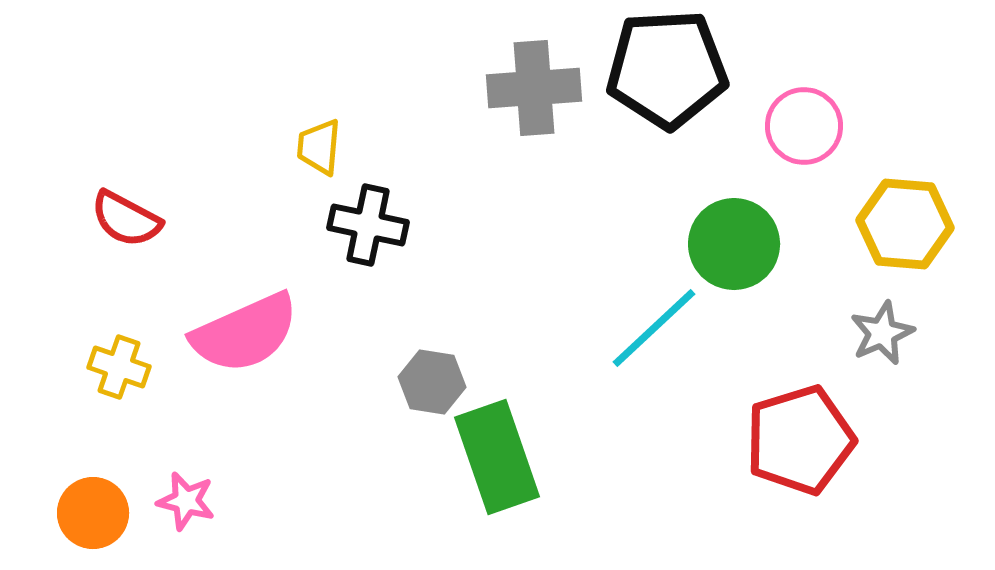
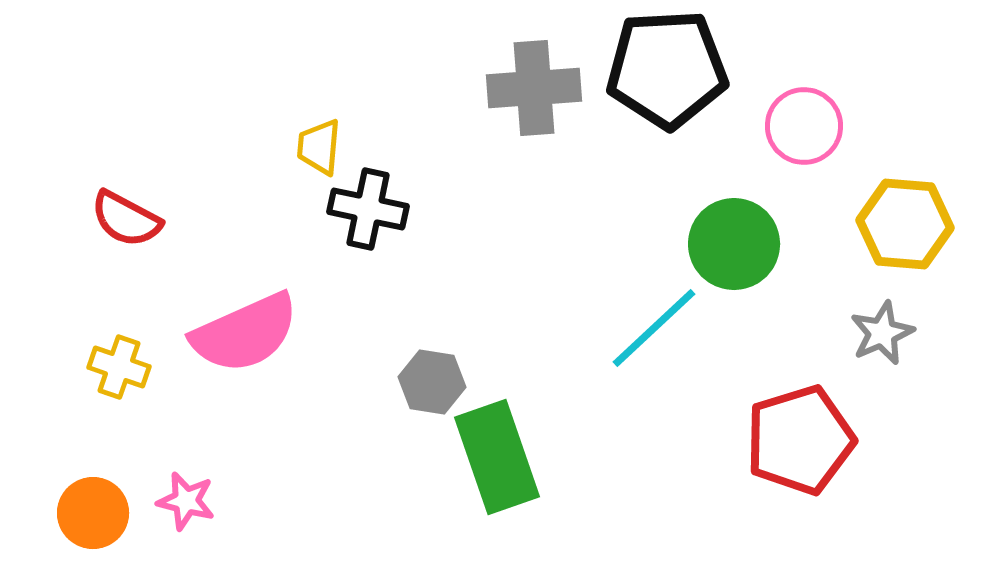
black cross: moved 16 px up
